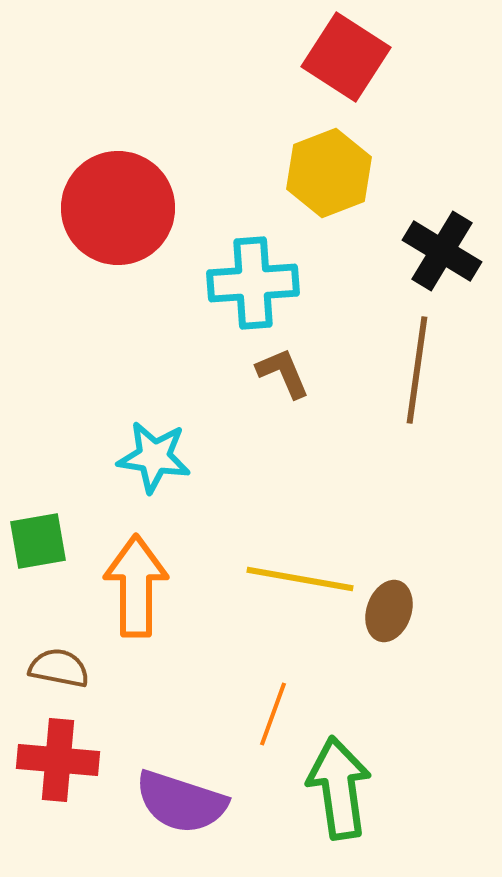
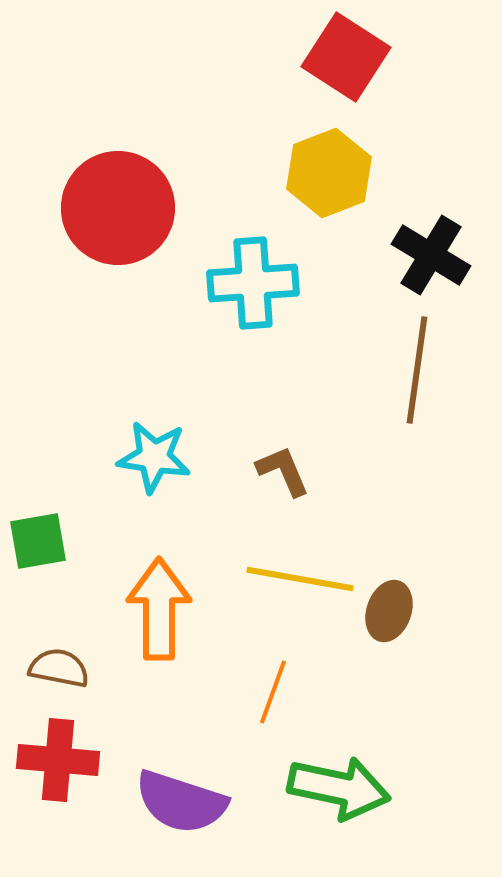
black cross: moved 11 px left, 4 px down
brown L-shape: moved 98 px down
orange arrow: moved 23 px right, 23 px down
orange line: moved 22 px up
green arrow: rotated 110 degrees clockwise
